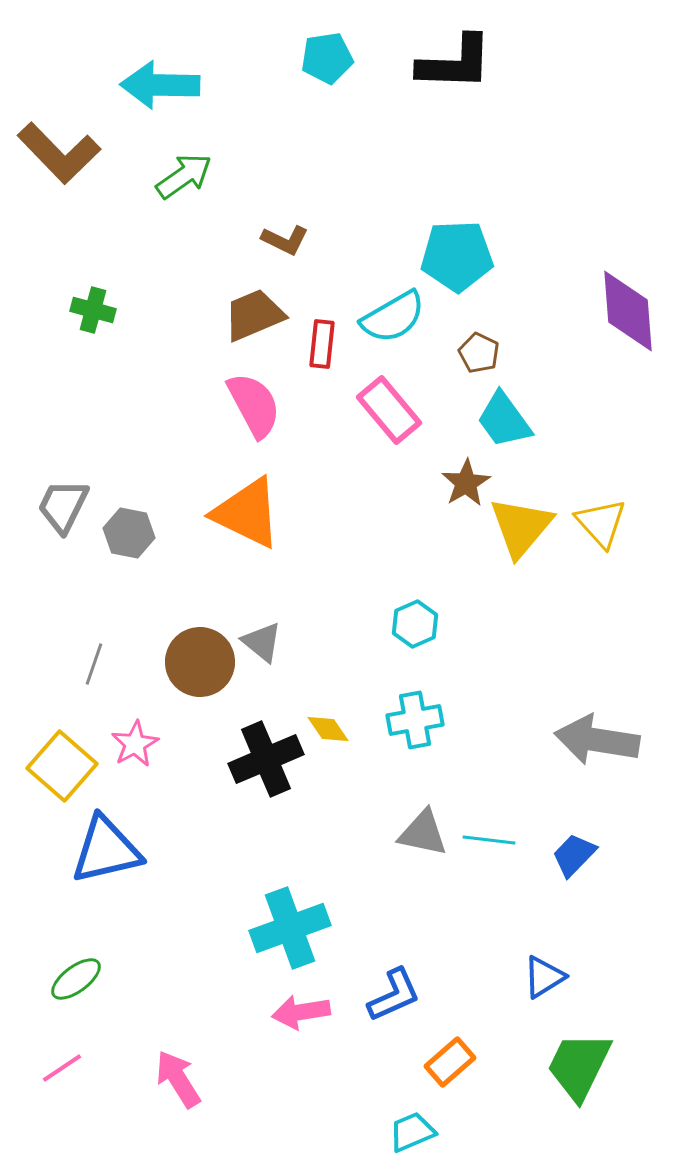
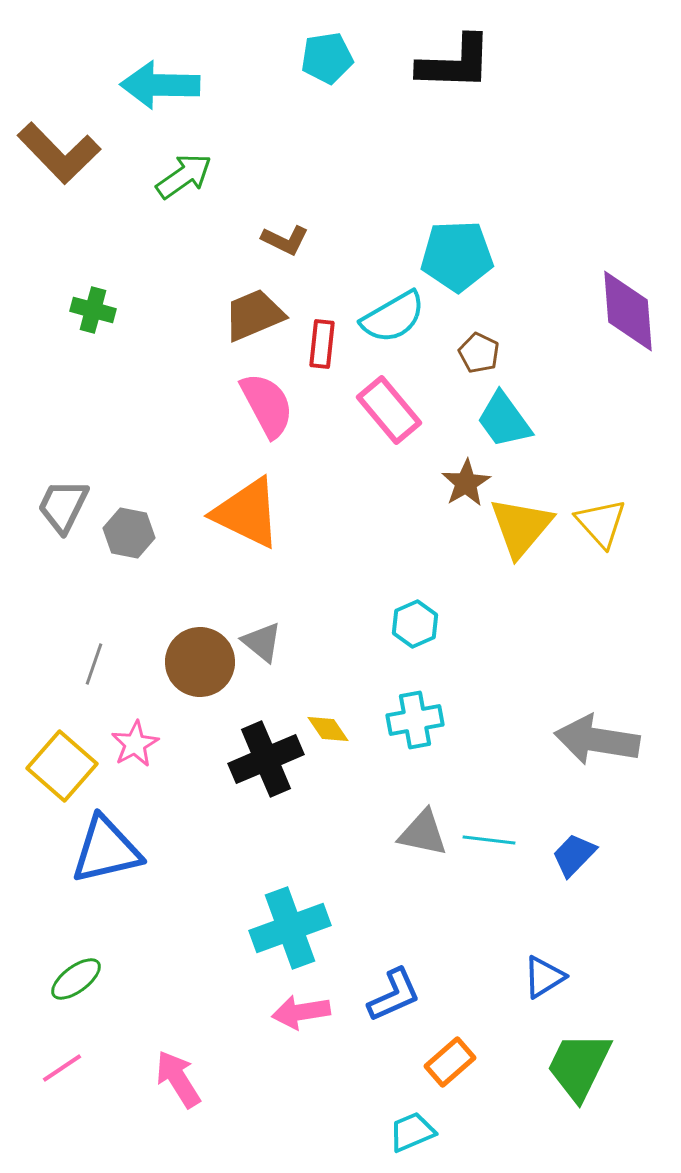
pink semicircle at (254, 405): moved 13 px right
